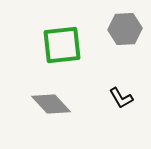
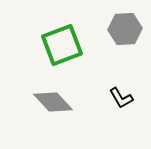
green square: rotated 15 degrees counterclockwise
gray diamond: moved 2 px right, 2 px up
